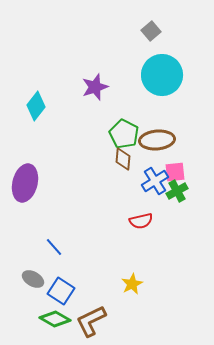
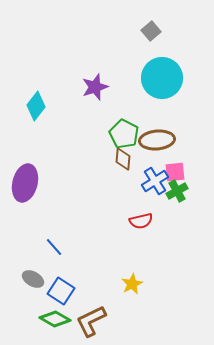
cyan circle: moved 3 px down
